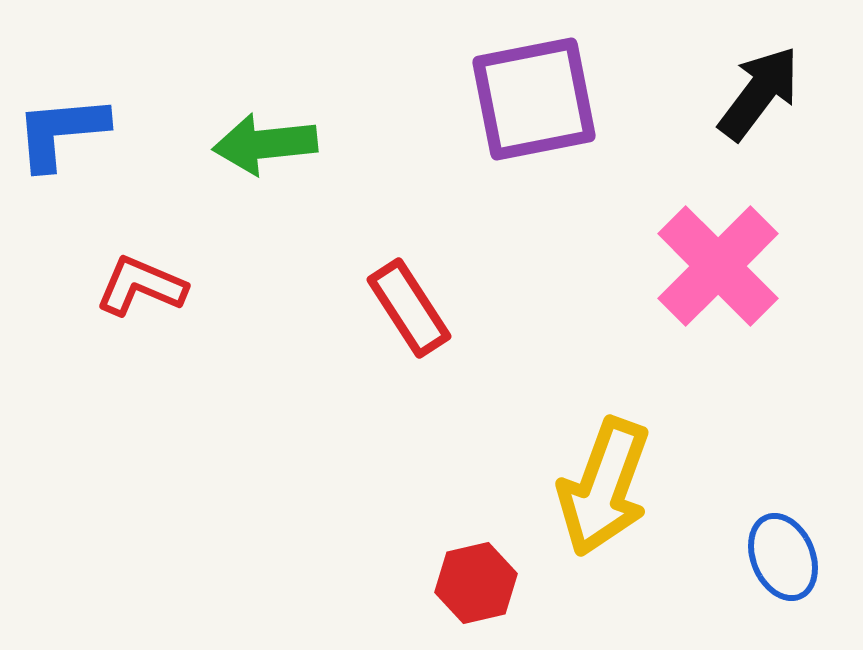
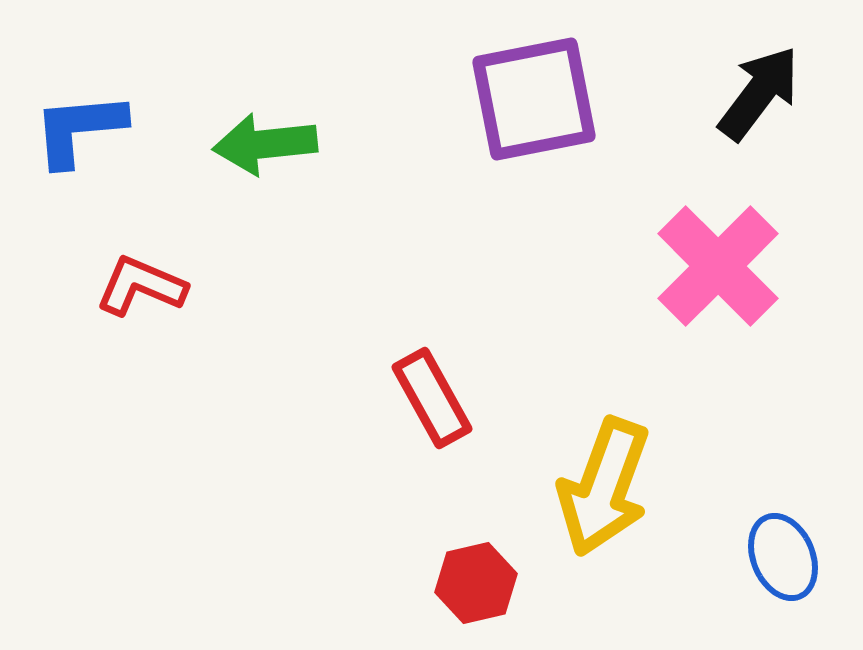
blue L-shape: moved 18 px right, 3 px up
red rectangle: moved 23 px right, 90 px down; rotated 4 degrees clockwise
